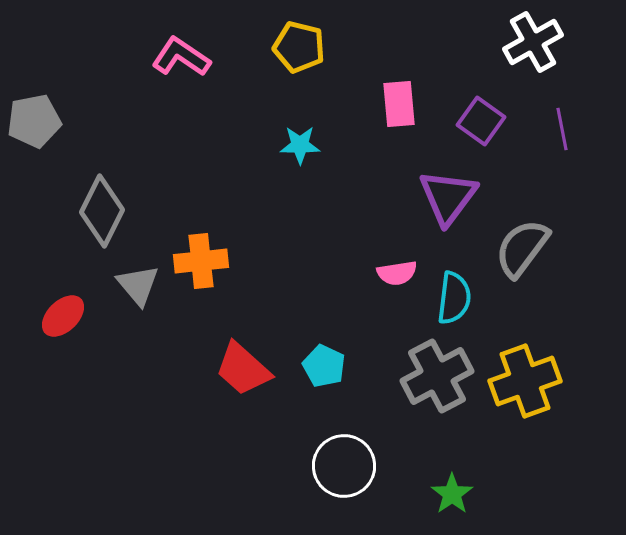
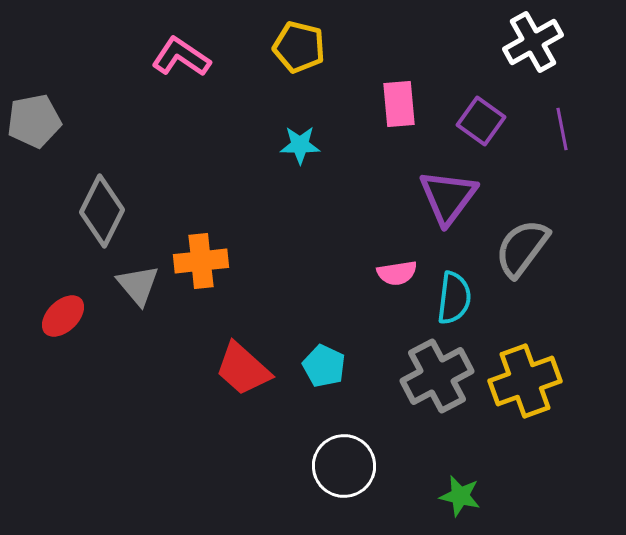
green star: moved 8 px right, 2 px down; rotated 24 degrees counterclockwise
